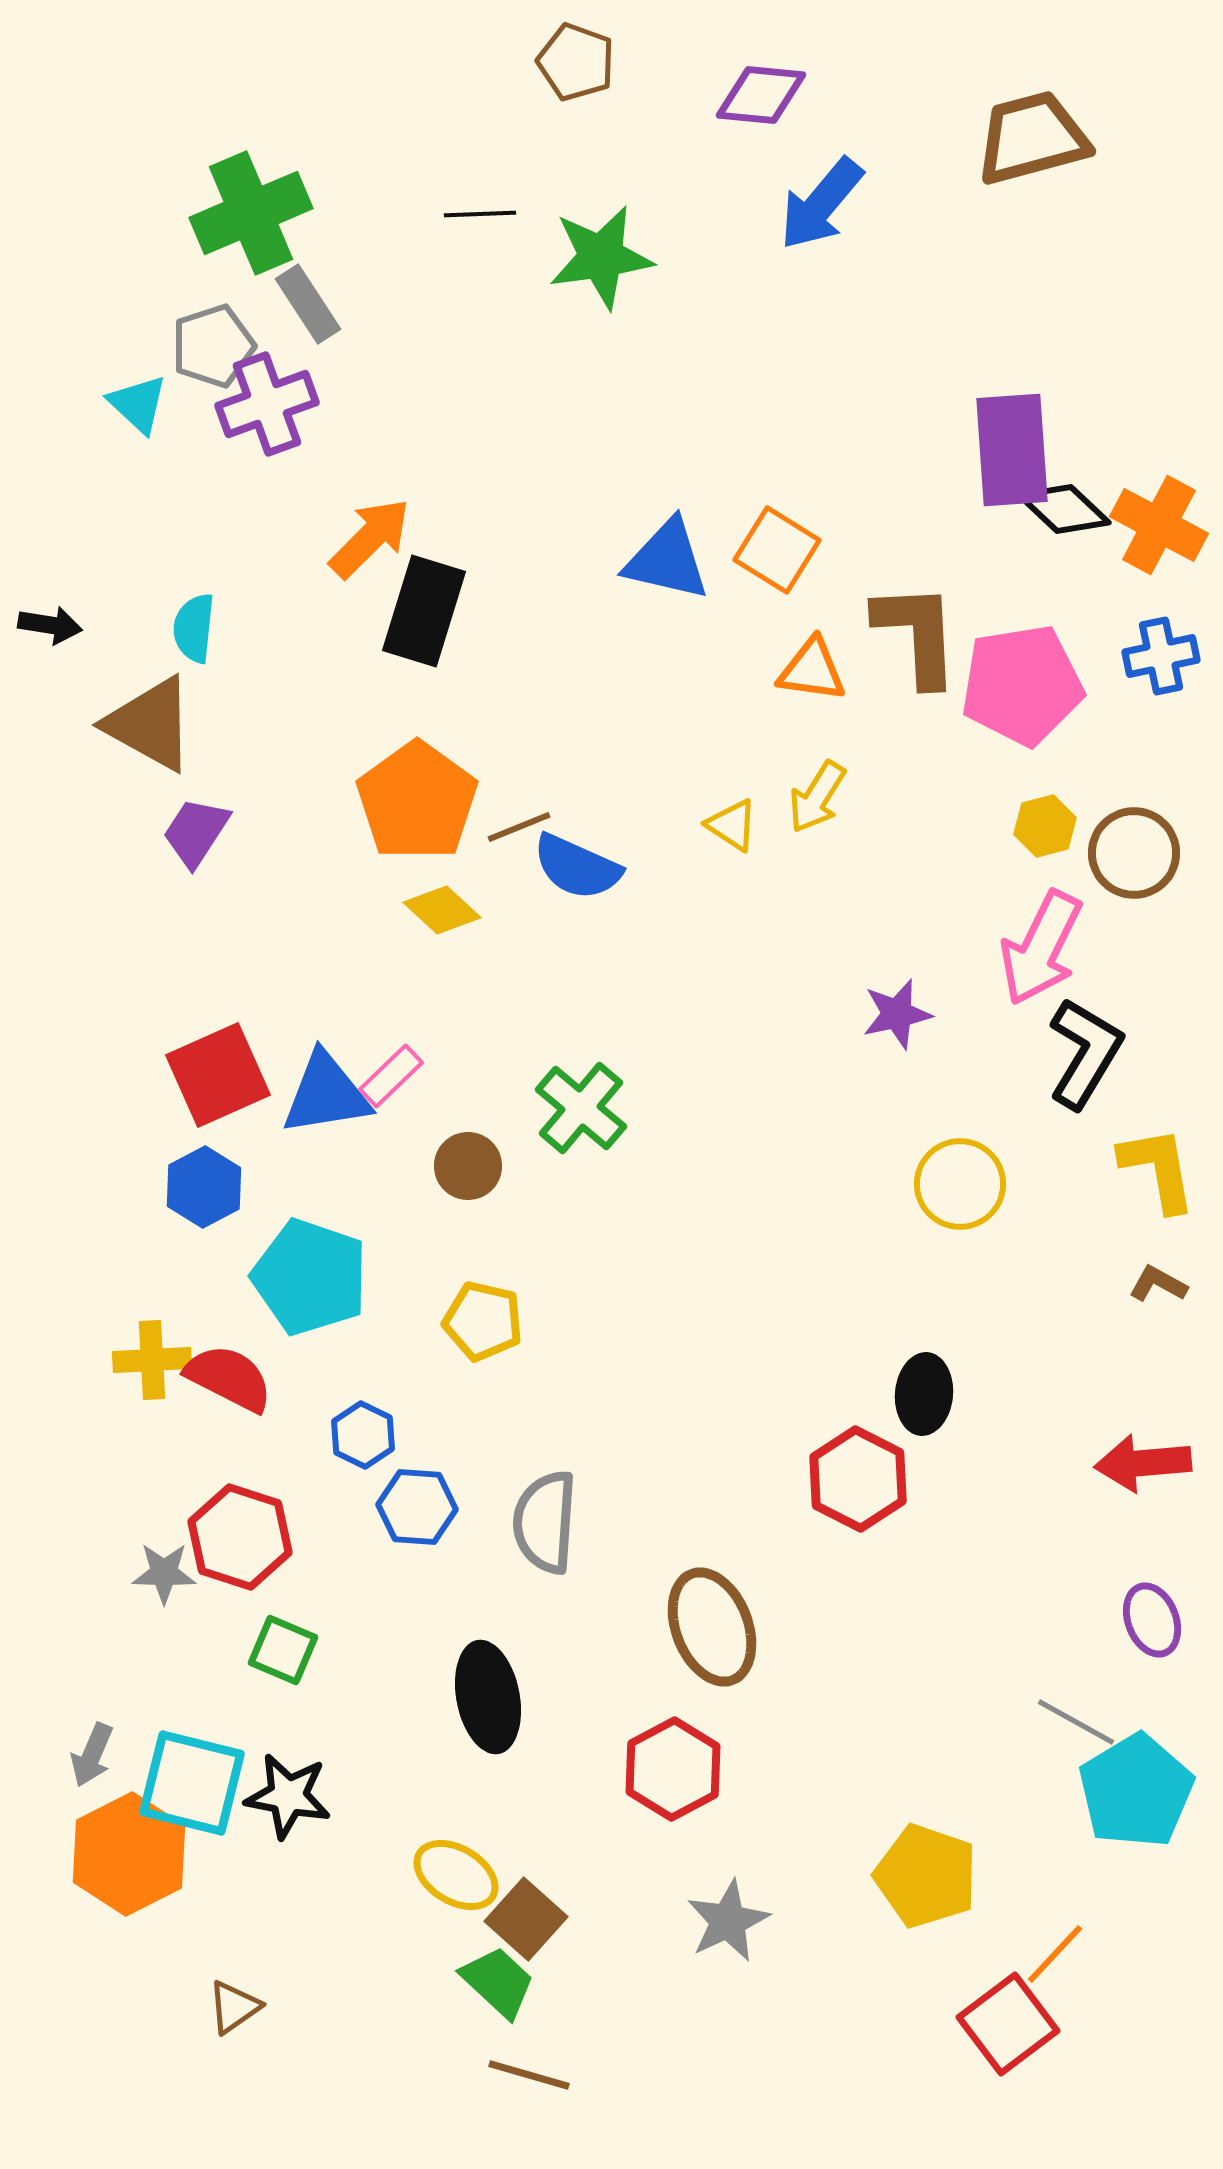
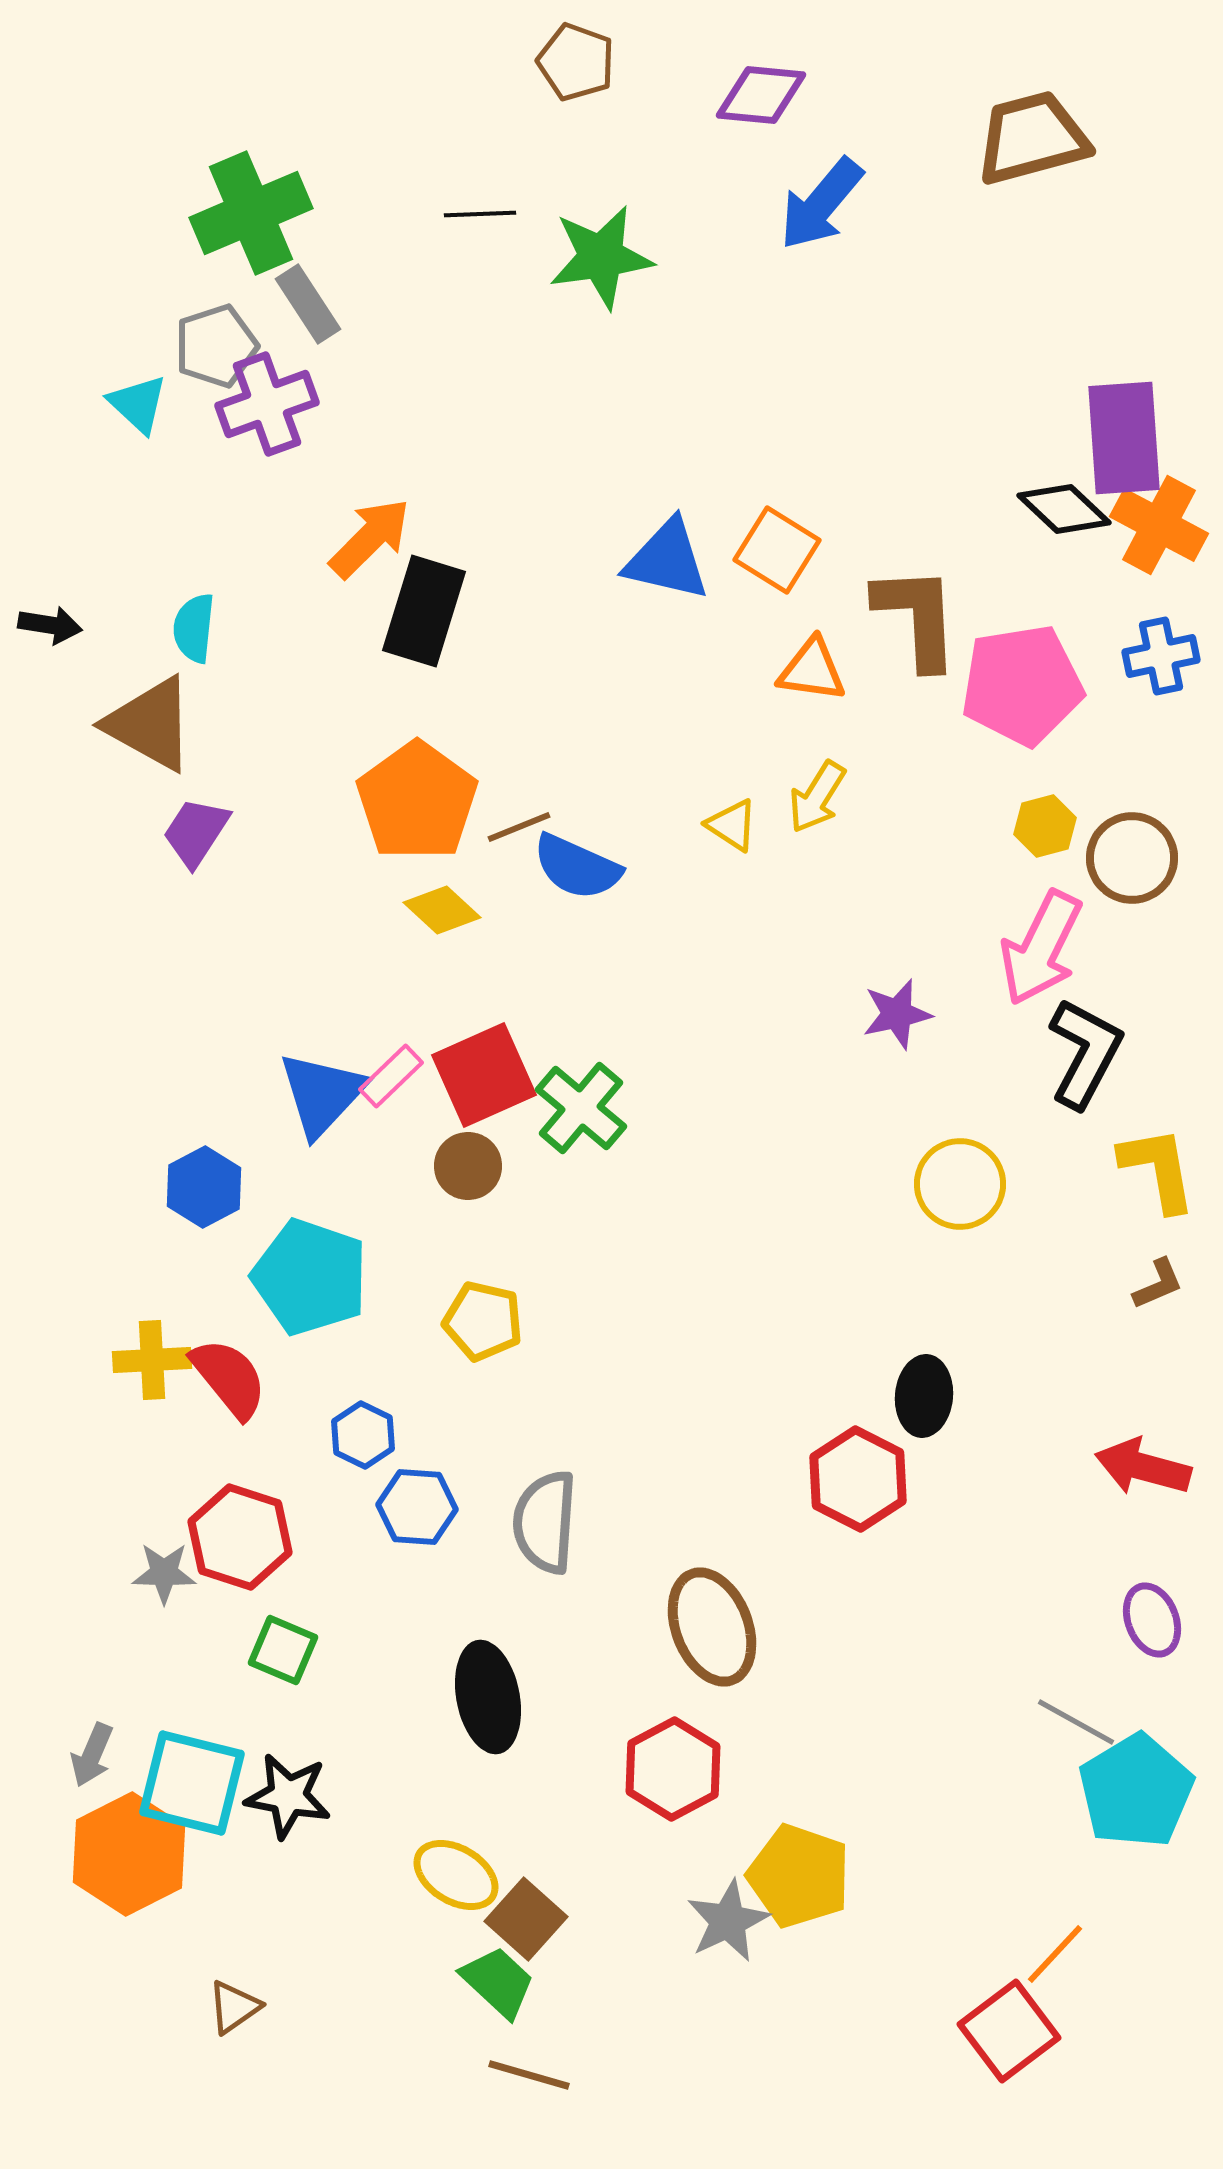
gray pentagon at (213, 346): moved 3 px right
purple rectangle at (1012, 450): moved 112 px right, 12 px up
brown L-shape at (917, 634): moved 17 px up
brown circle at (1134, 853): moved 2 px left, 5 px down
black L-shape at (1085, 1053): rotated 3 degrees counterclockwise
red square at (218, 1075): moved 266 px right
blue triangle at (326, 1094): moved 4 px left; rotated 38 degrees counterclockwise
brown L-shape at (1158, 1284): rotated 128 degrees clockwise
red semicircle at (229, 1378): rotated 24 degrees clockwise
black ellipse at (924, 1394): moved 2 px down
red arrow at (1143, 1463): moved 4 px down; rotated 20 degrees clockwise
yellow pentagon at (926, 1876): moved 127 px left
red square at (1008, 2024): moved 1 px right, 7 px down
